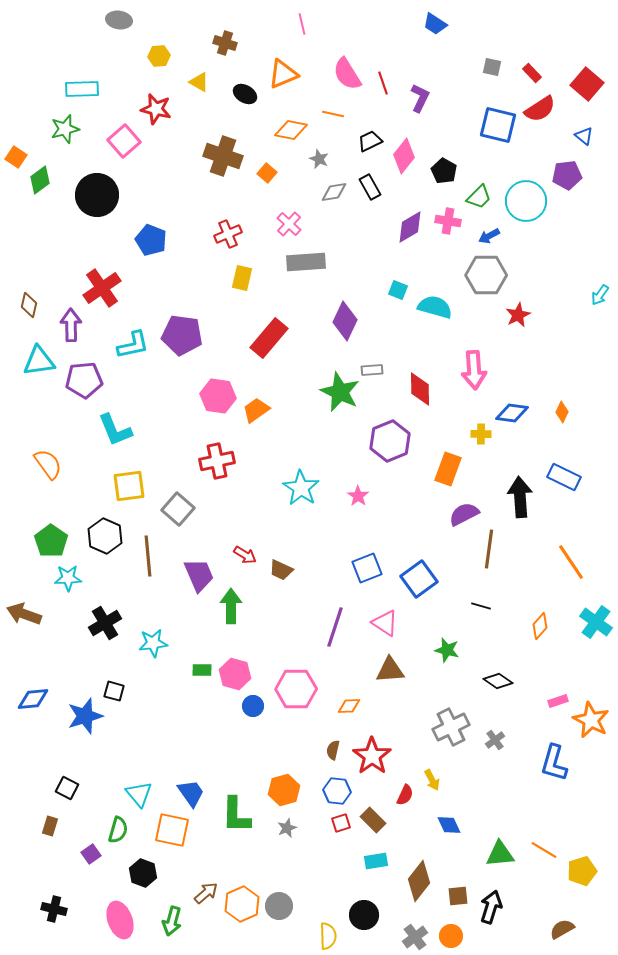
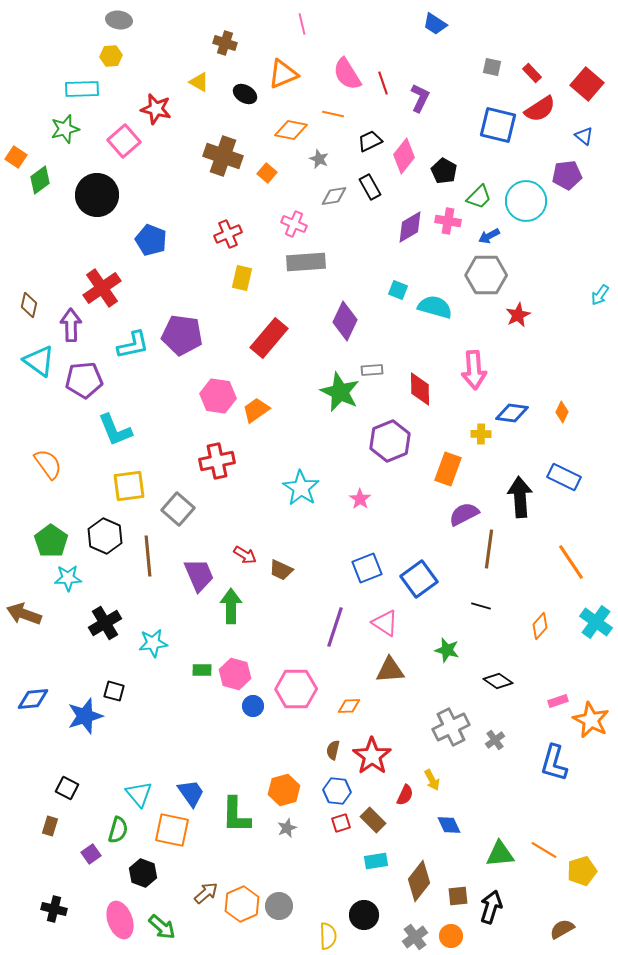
yellow hexagon at (159, 56): moved 48 px left
gray diamond at (334, 192): moved 4 px down
pink cross at (289, 224): moved 5 px right; rotated 20 degrees counterclockwise
cyan triangle at (39, 361): rotated 44 degrees clockwise
pink star at (358, 496): moved 2 px right, 3 px down
green arrow at (172, 921): moved 10 px left, 6 px down; rotated 64 degrees counterclockwise
